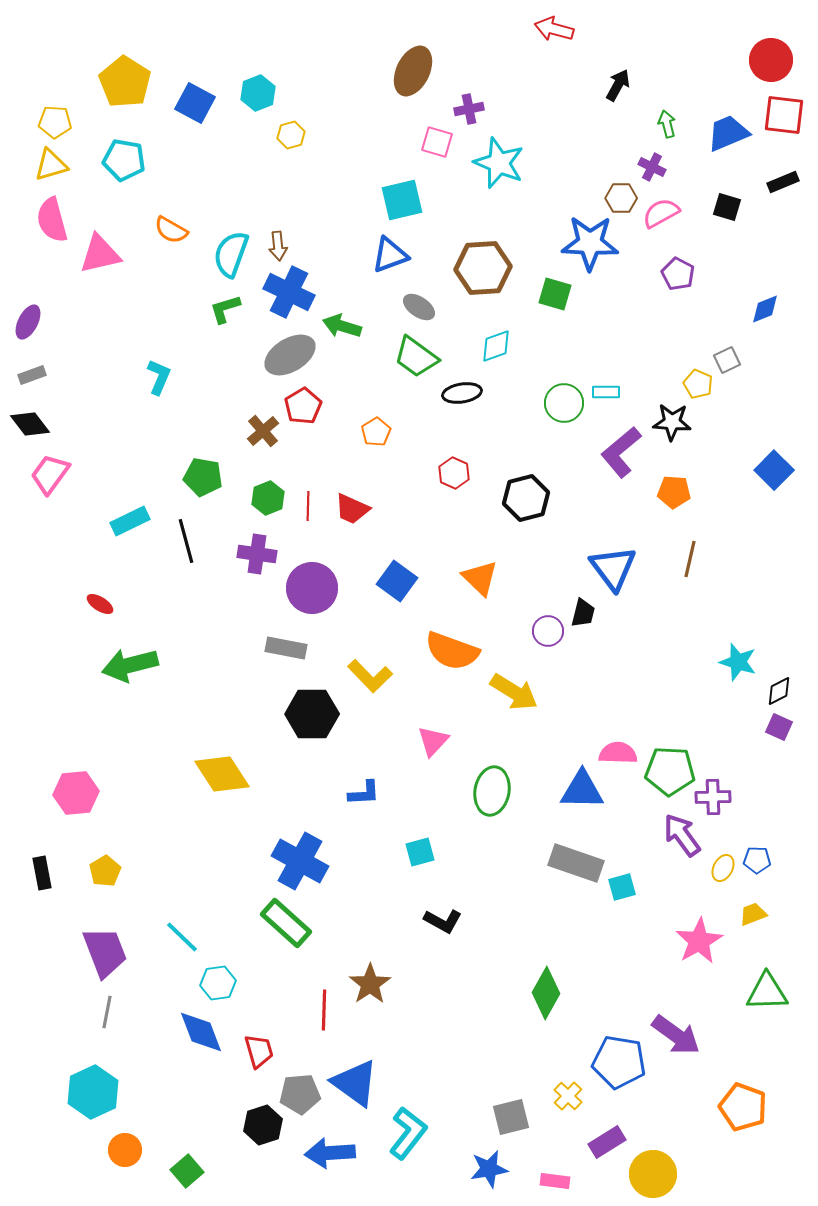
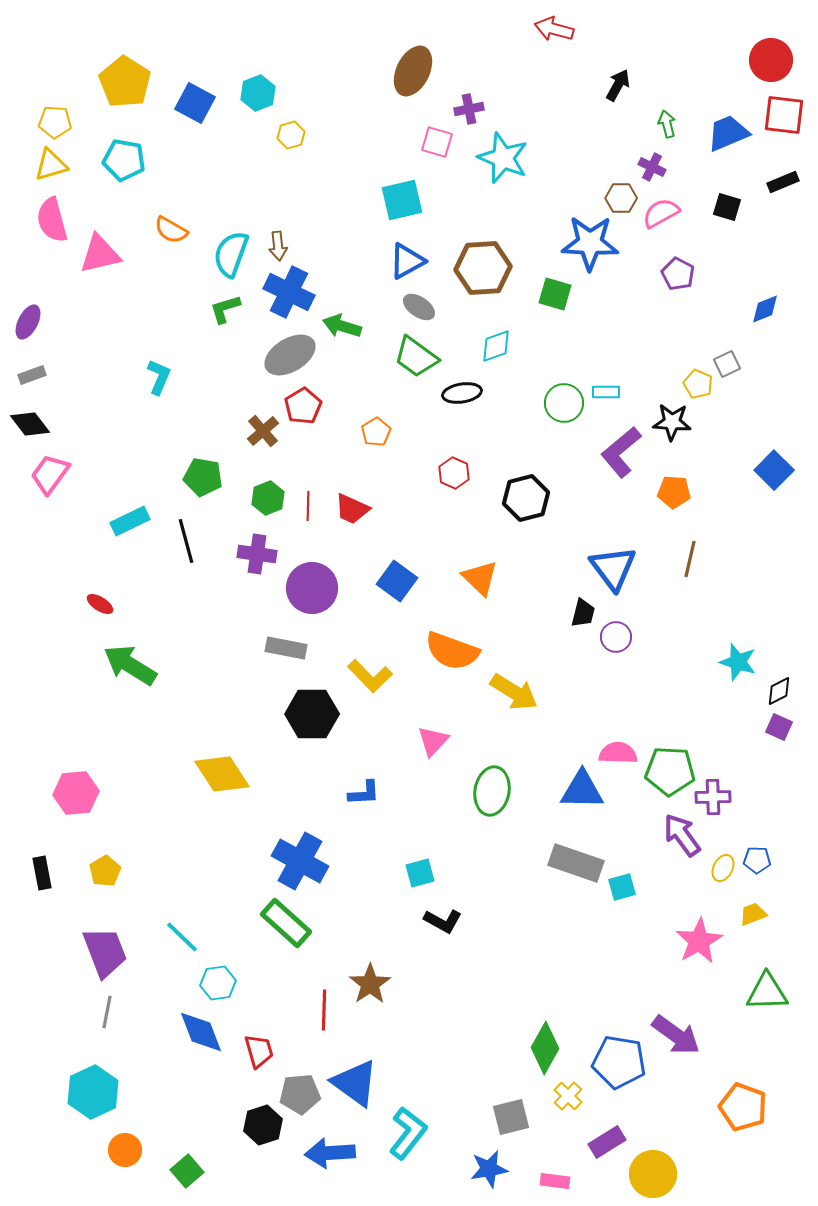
cyan star at (499, 163): moved 4 px right, 5 px up
blue triangle at (390, 255): moved 17 px right, 6 px down; rotated 9 degrees counterclockwise
gray square at (727, 360): moved 4 px down
purple circle at (548, 631): moved 68 px right, 6 px down
green arrow at (130, 665): rotated 46 degrees clockwise
cyan square at (420, 852): moved 21 px down
green diamond at (546, 993): moved 1 px left, 55 px down
